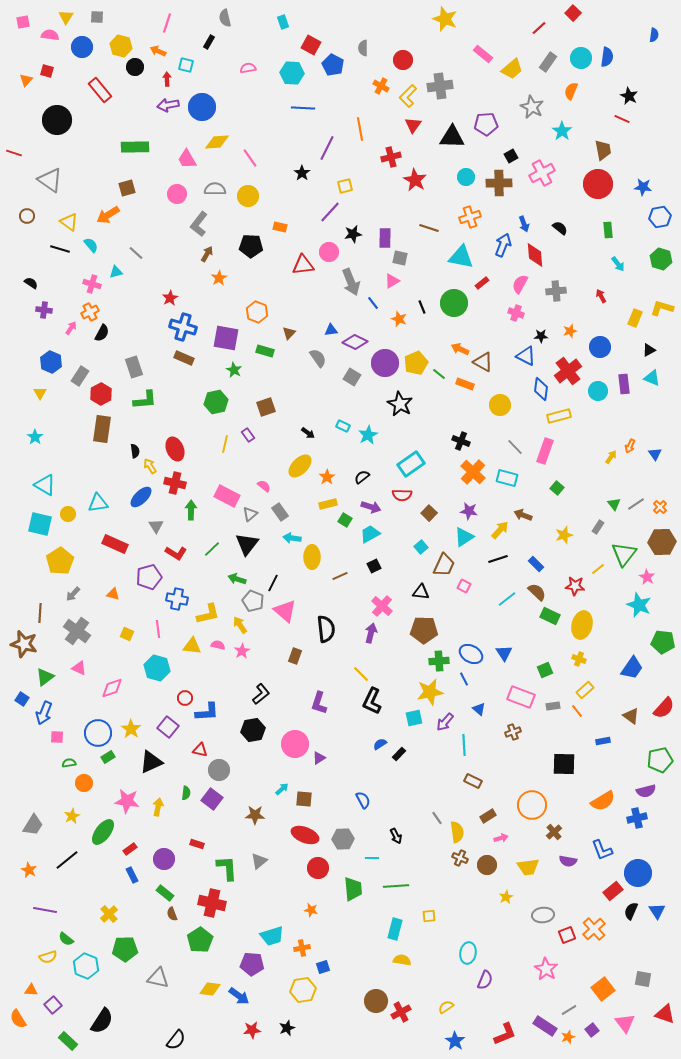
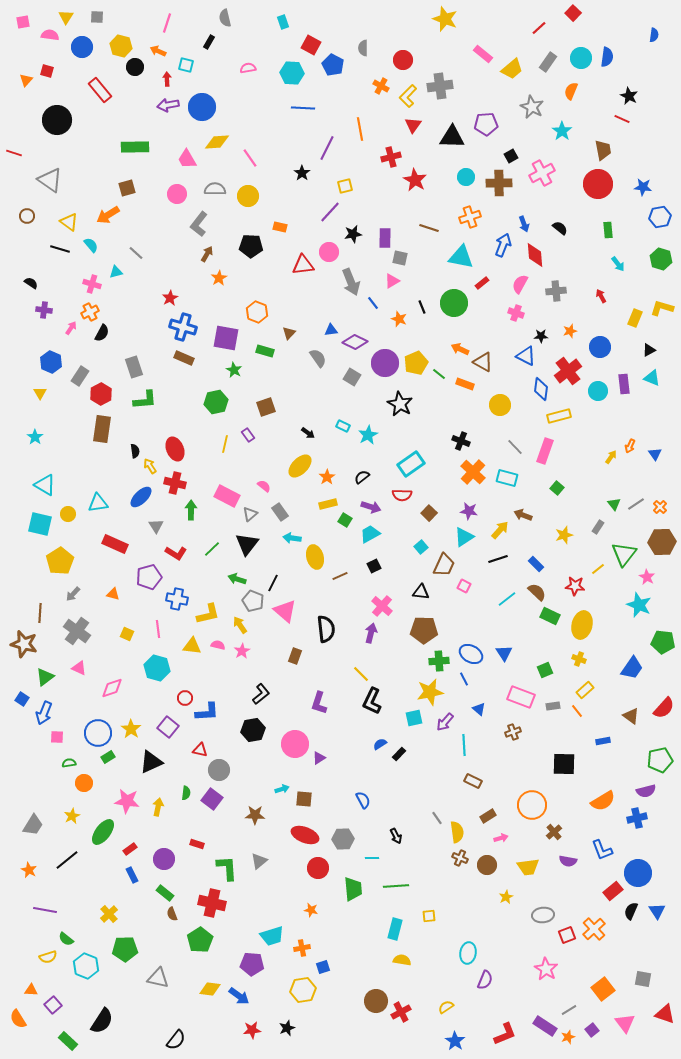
yellow ellipse at (312, 557): moved 3 px right; rotated 15 degrees counterclockwise
cyan arrow at (282, 789): rotated 24 degrees clockwise
